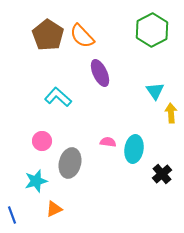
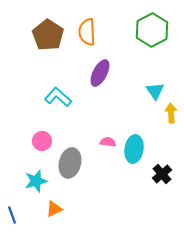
orange semicircle: moved 5 px right, 4 px up; rotated 40 degrees clockwise
purple ellipse: rotated 52 degrees clockwise
